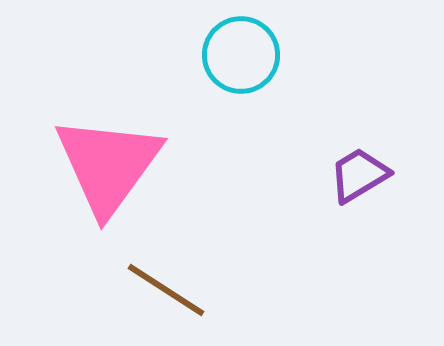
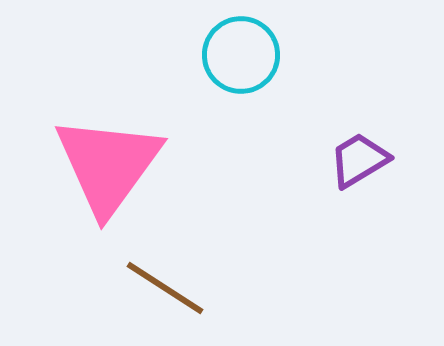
purple trapezoid: moved 15 px up
brown line: moved 1 px left, 2 px up
